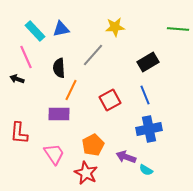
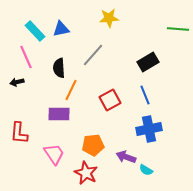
yellow star: moved 6 px left, 9 px up
black arrow: moved 3 px down; rotated 32 degrees counterclockwise
orange pentagon: rotated 20 degrees clockwise
